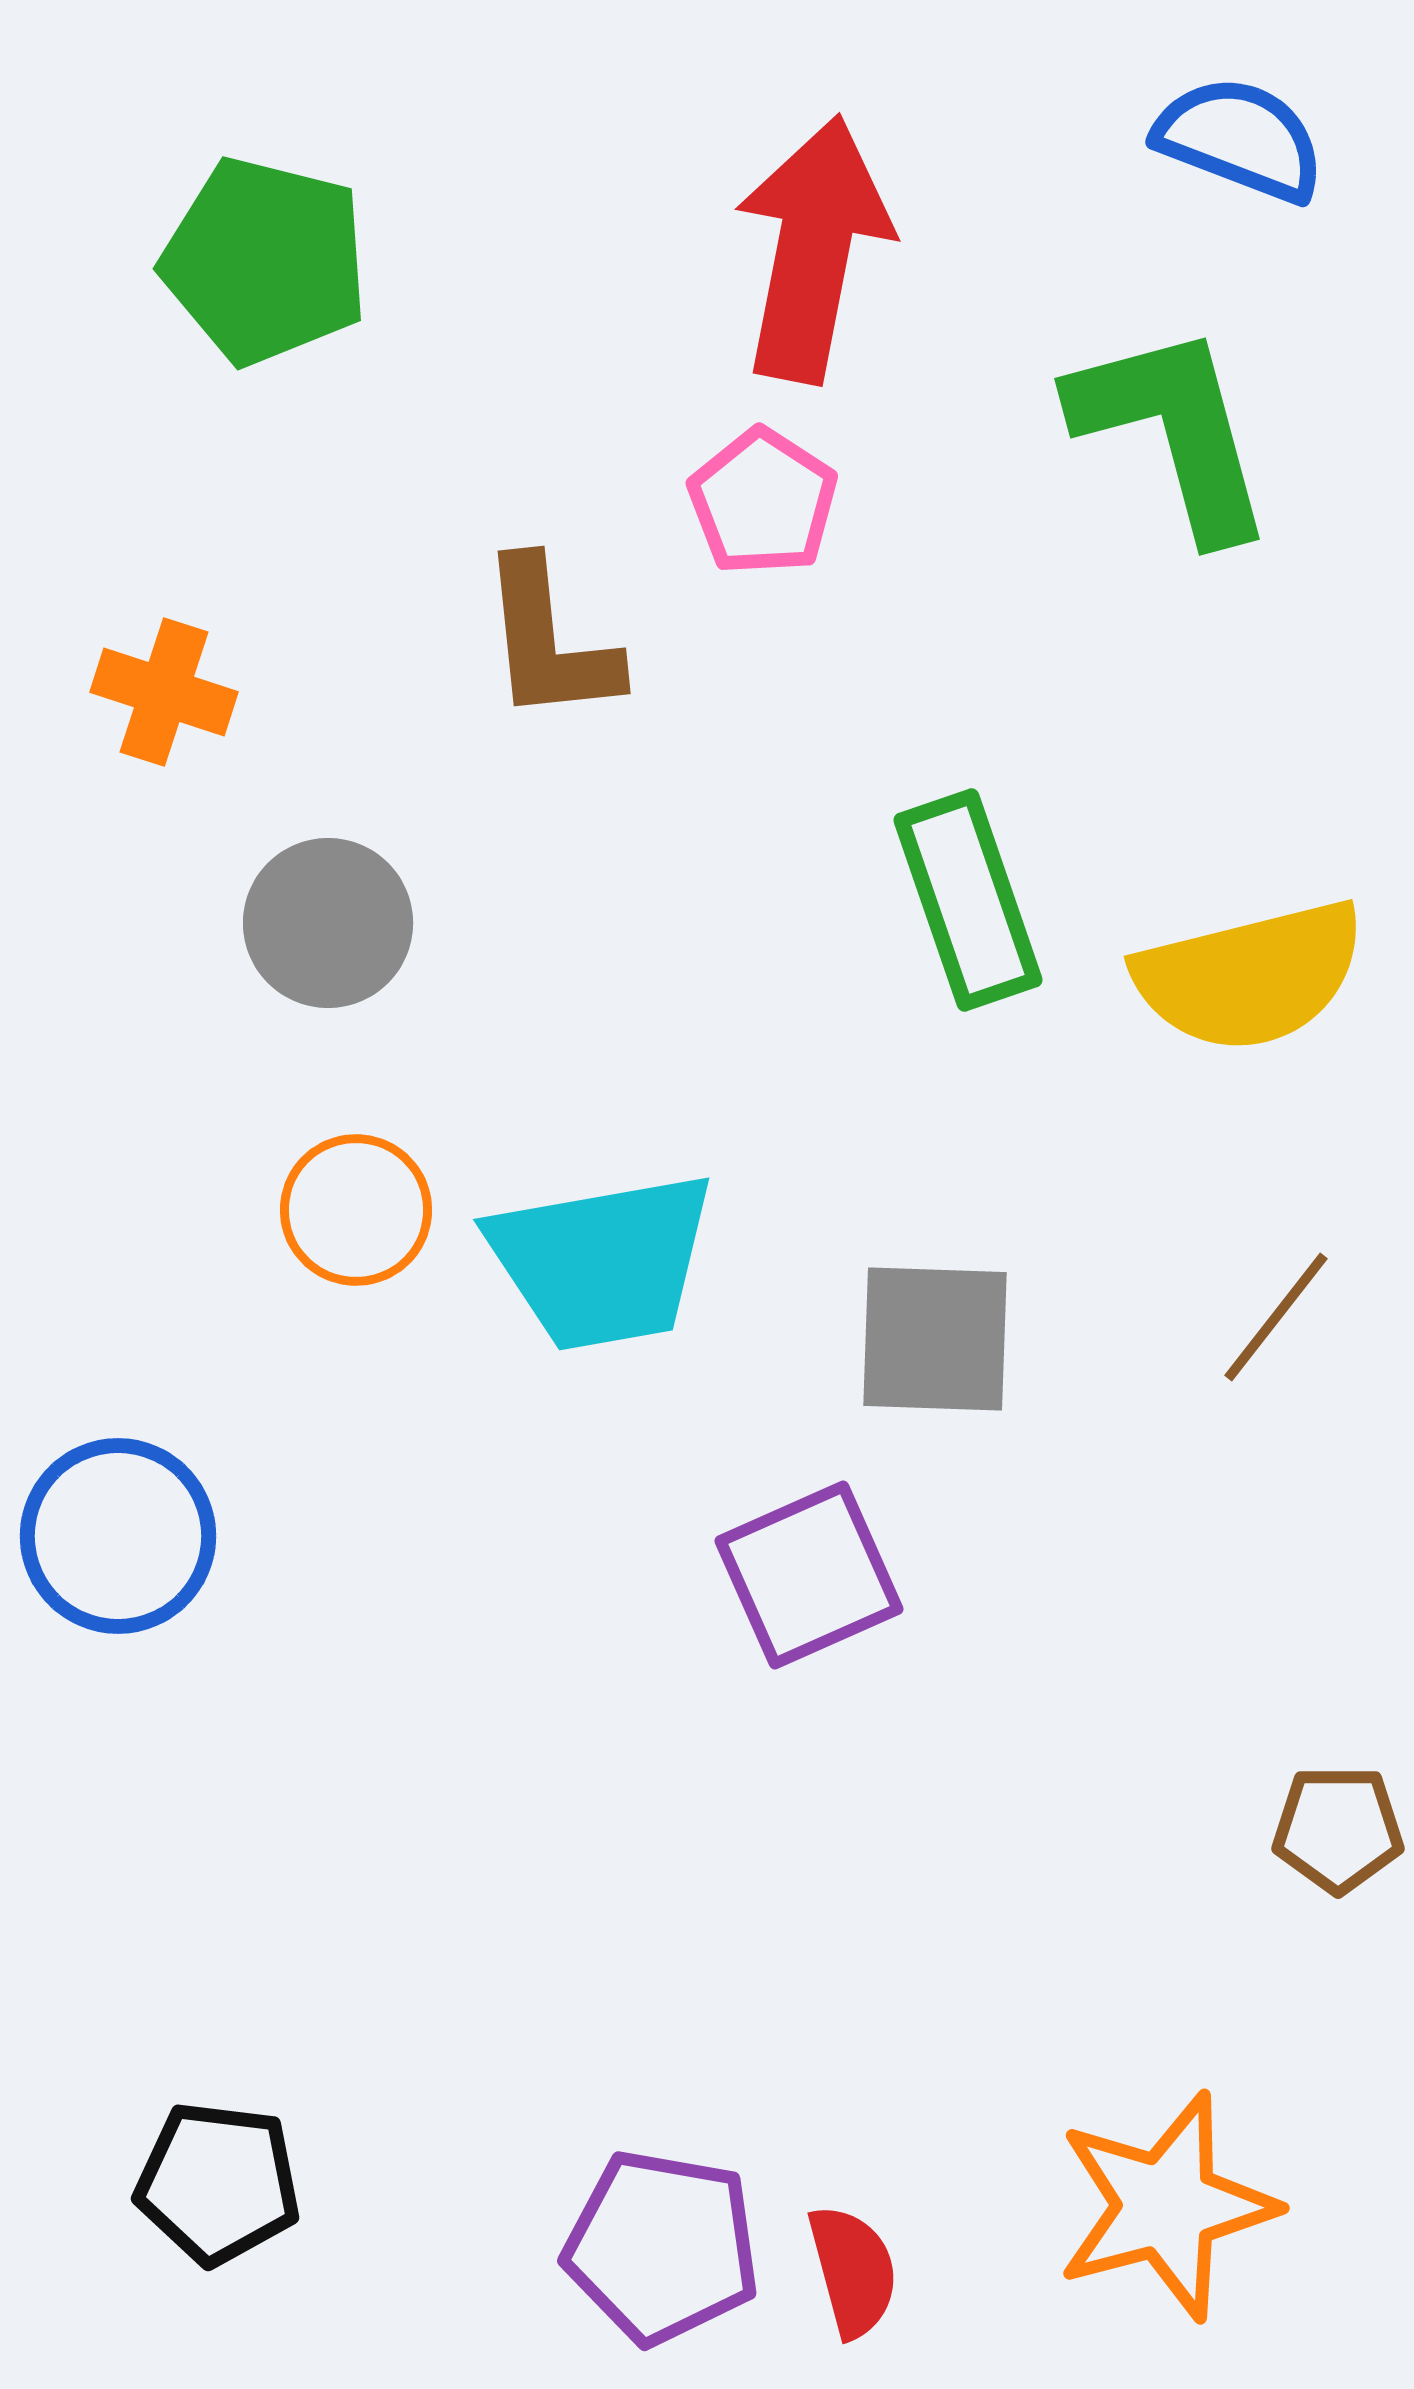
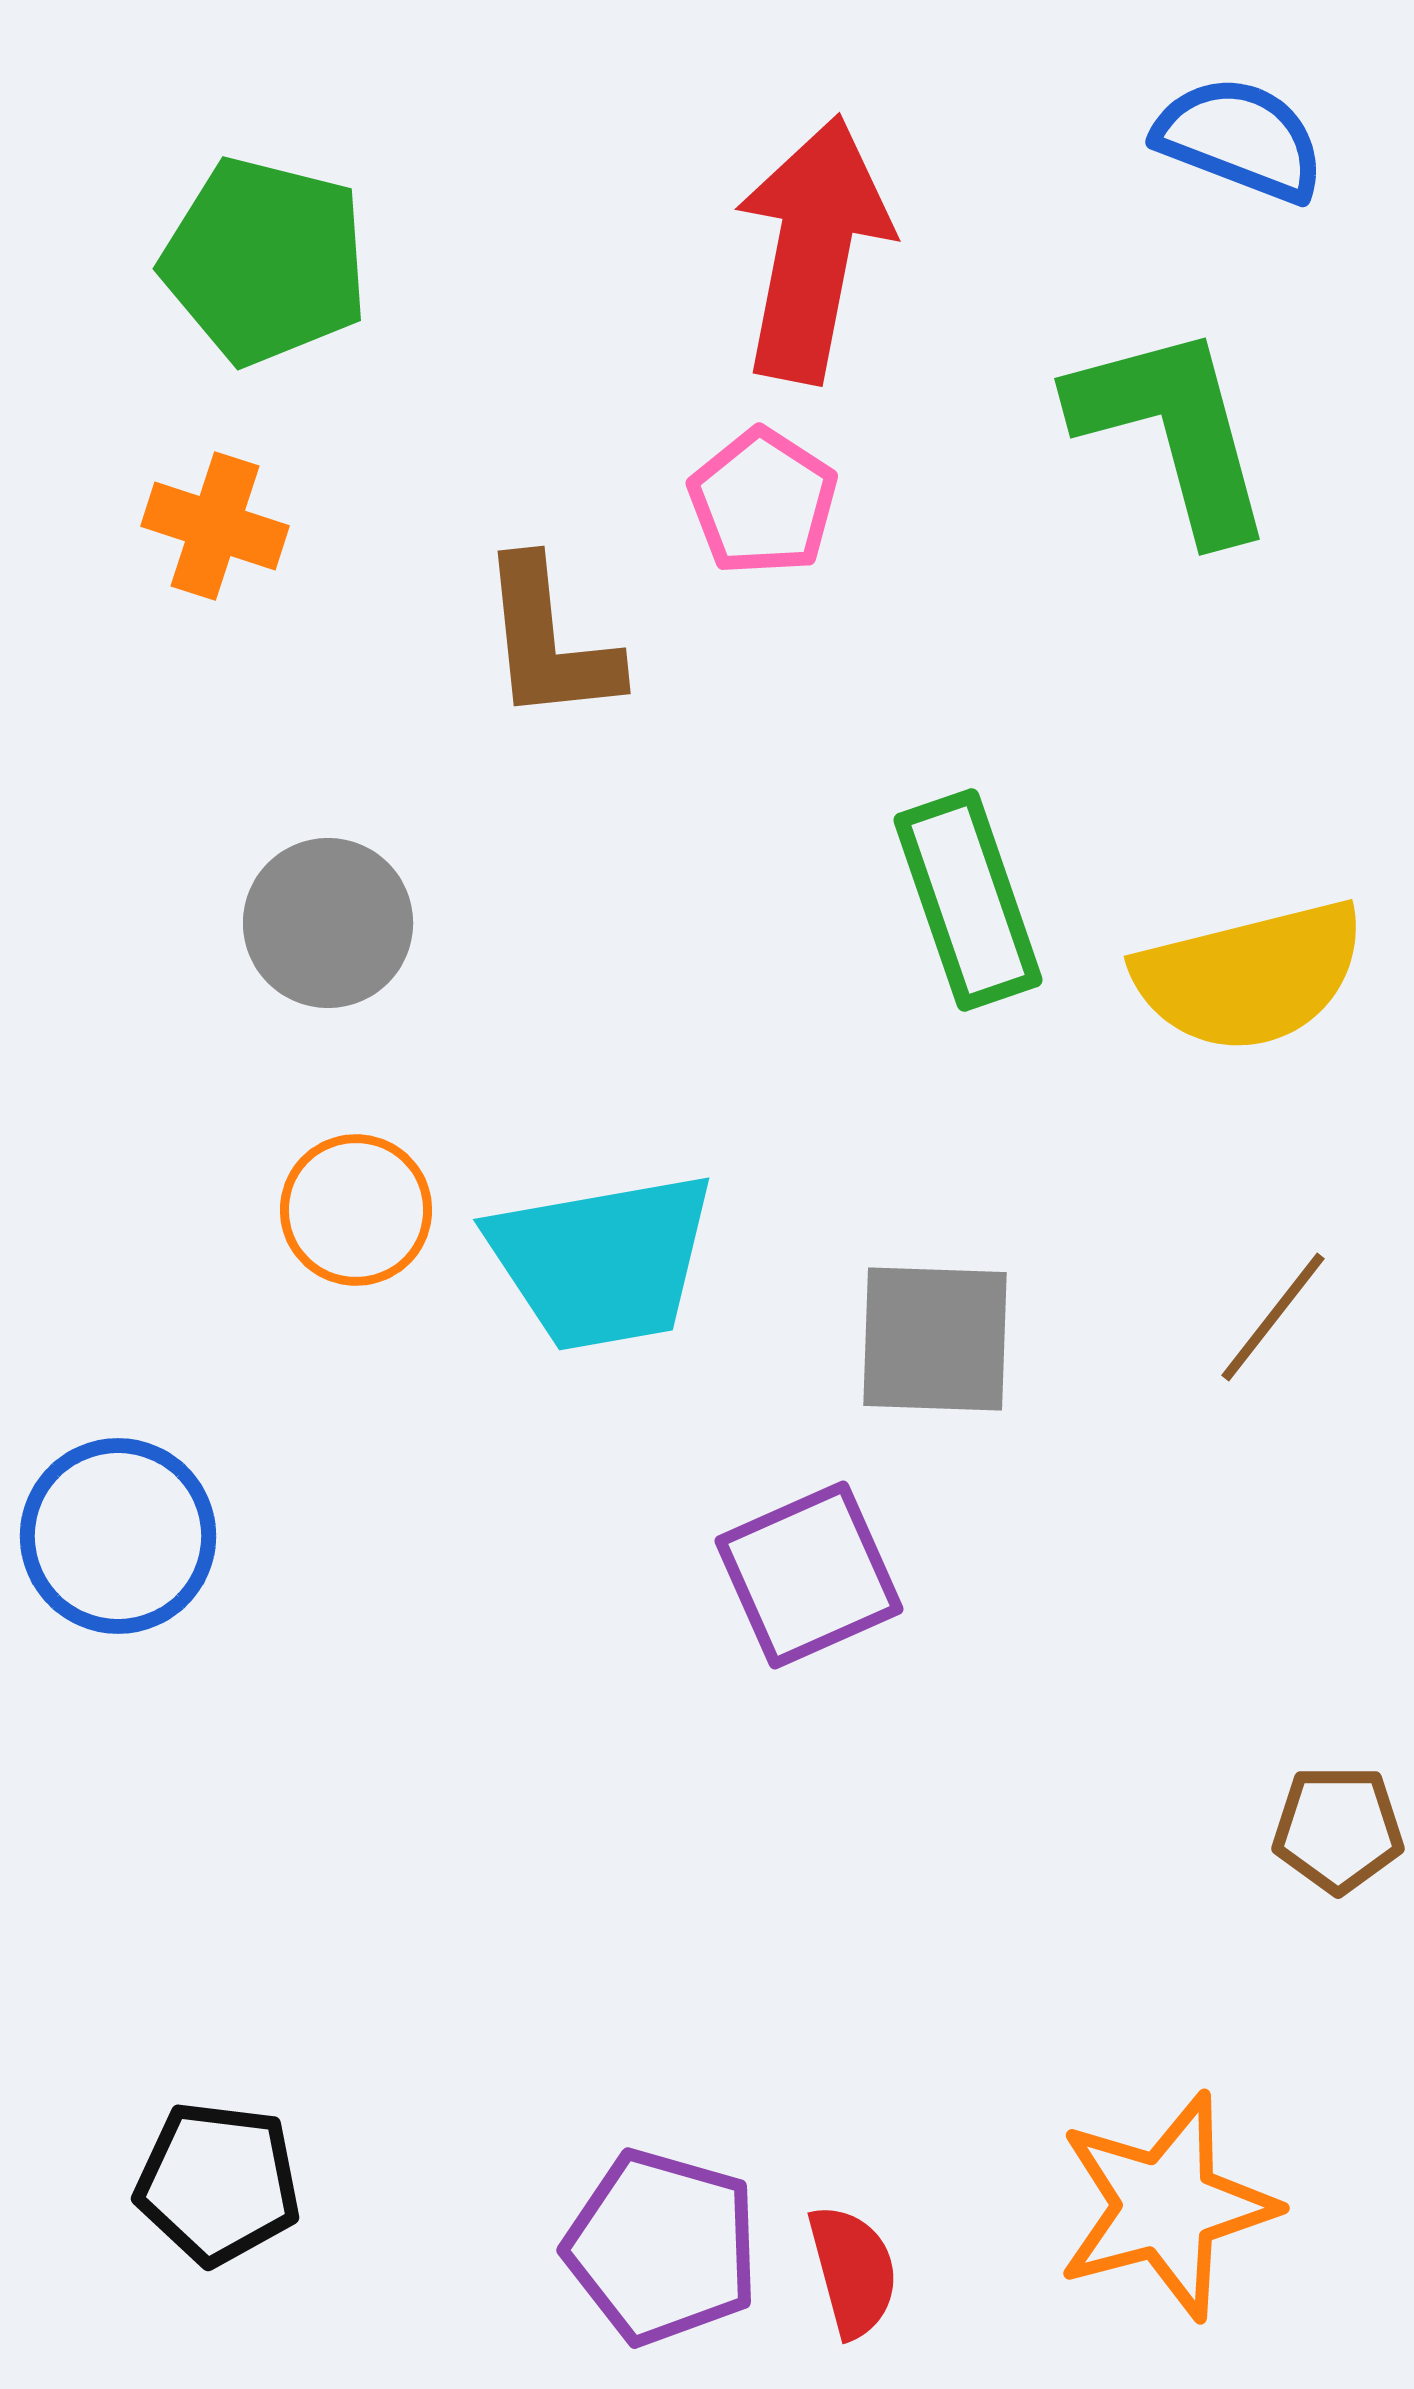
orange cross: moved 51 px right, 166 px up
brown line: moved 3 px left
purple pentagon: rotated 6 degrees clockwise
